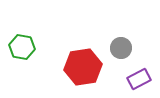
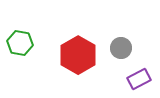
green hexagon: moved 2 px left, 4 px up
red hexagon: moved 5 px left, 12 px up; rotated 21 degrees counterclockwise
